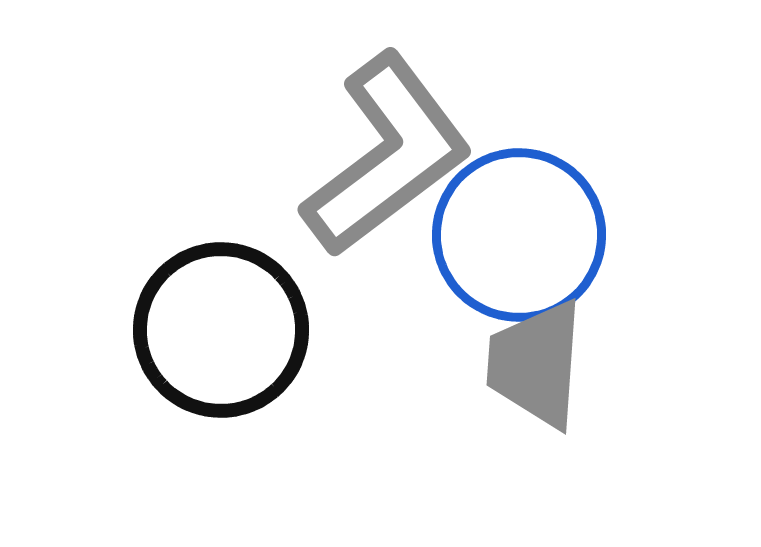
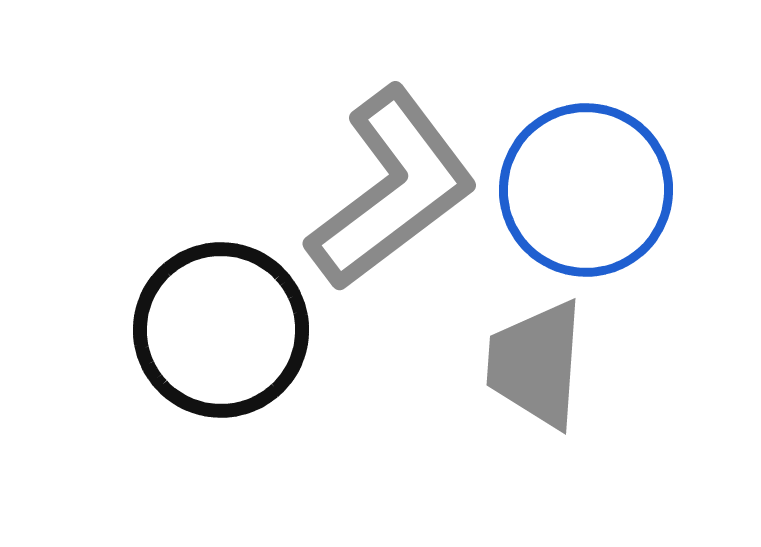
gray L-shape: moved 5 px right, 34 px down
blue circle: moved 67 px right, 45 px up
